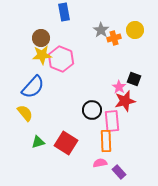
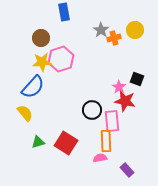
yellow star: moved 7 px down
pink hexagon: rotated 20 degrees clockwise
black square: moved 3 px right
red star: rotated 25 degrees clockwise
pink semicircle: moved 5 px up
purple rectangle: moved 8 px right, 2 px up
